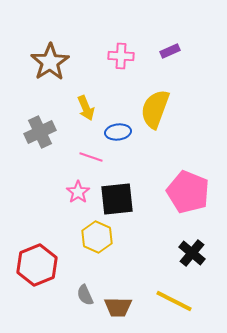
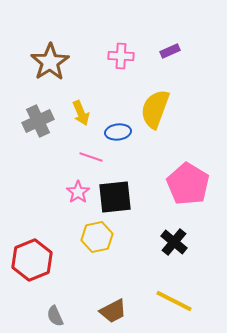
yellow arrow: moved 5 px left, 5 px down
gray cross: moved 2 px left, 11 px up
pink pentagon: moved 8 px up; rotated 9 degrees clockwise
black square: moved 2 px left, 2 px up
yellow hexagon: rotated 24 degrees clockwise
black cross: moved 18 px left, 11 px up
red hexagon: moved 5 px left, 5 px up
gray semicircle: moved 30 px left, 21 px down
brown trapezoid: moved 5 px left, 4 px down; rotated 28 degrees counterclockwise
